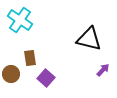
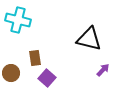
cyan cross: moved 2 px left; rotated 20 degrees counterclockwise
brown rectangle: moved 5 px right
brown circle: moved 1 px up
purple square: moved 1 px right
